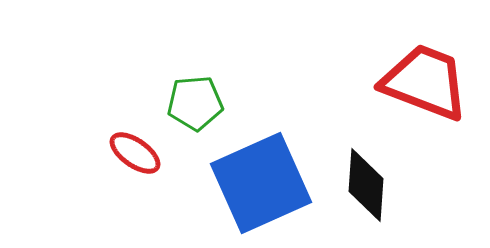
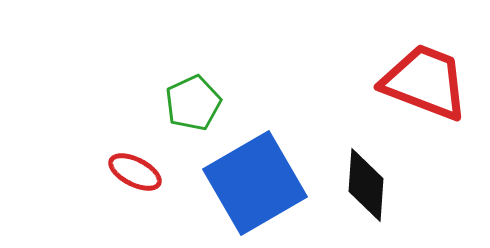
green pentagon: moved 2 px left; rotated 20 degrees counterclockwise
red ellipse: moved 19 px down; rotated 8 degrees counterclockwise
blue square: moved 6 px left; rotated 6 degrees counterclockwise
